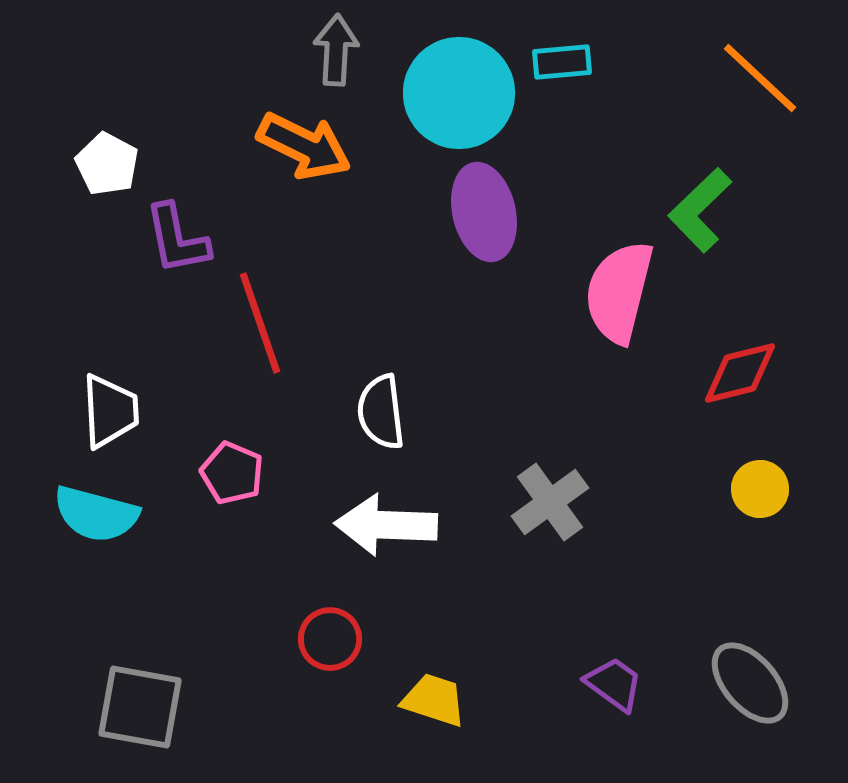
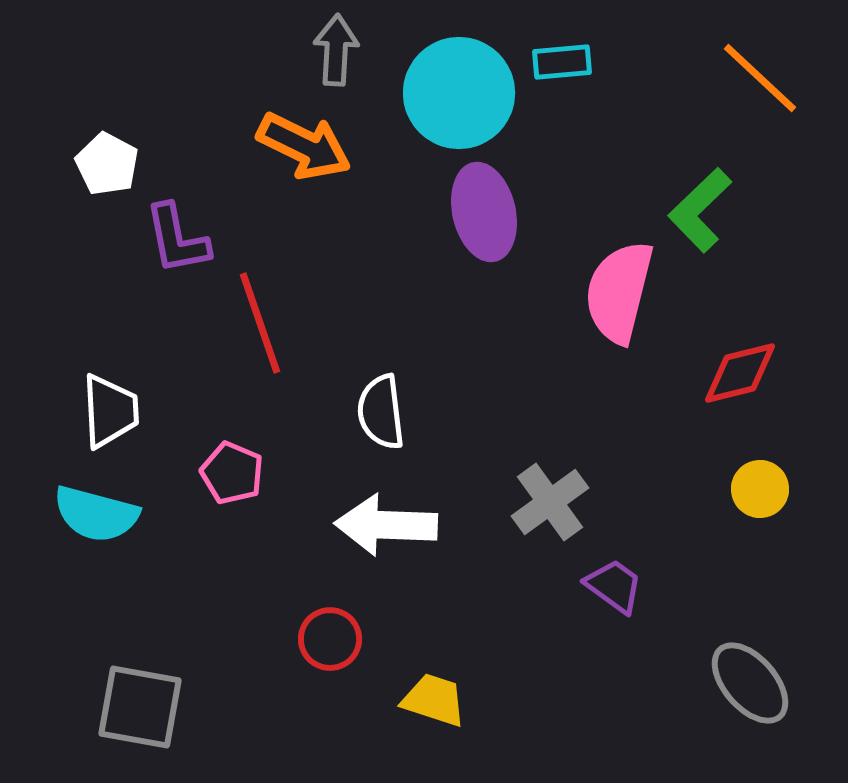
purple trapezoid: moved 98 px up
